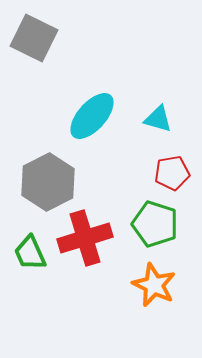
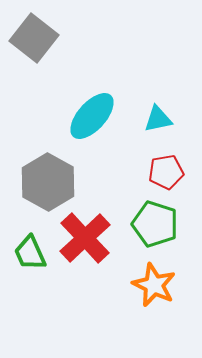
gray square: rotated 12 degrees clockwise
cyan triangle: rotated 28 degrees counterclockwise
red pentagon: moved 6 px left, 1 px up
gray hexagon: rotated 4 degrees counterclockwise
red cross: rotated 26 degrees counterclockwise
